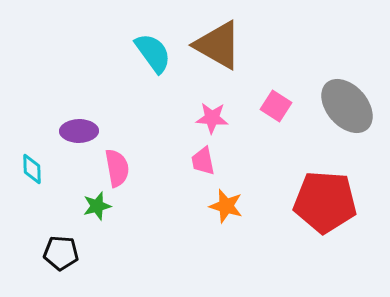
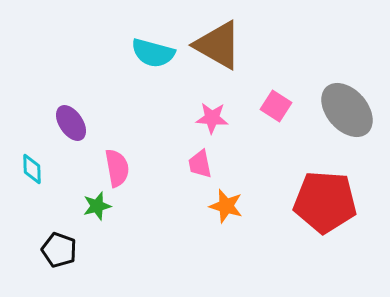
cyan semicircle: rotated 141 degrees clockwise
gray ellipse: moved 4 px down
purple ellipse: moved 8 px left, 8 px up; rotated 57 degrees clockwise
pink trapezoid: moved 3 px left, 3 px down
black pentagon: moved 2 px left, 3 px up; rotated 16 degrees clockwise
